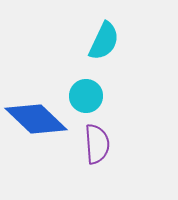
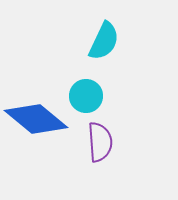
blue diamond: rotated 4 degrees counterclockwise
purple semicircle: moved 3 px right, 2 px up
